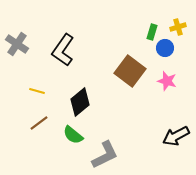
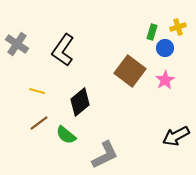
pink star: moved 2 px left, 1 px up; rotated 24 degrees clockwise
green semicircle: moved 7 px left
